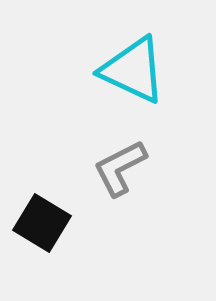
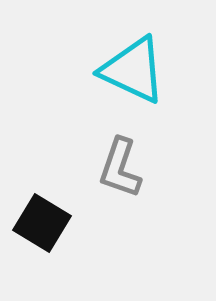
gray L-shape: rotated 44 degrees counterclockwise
